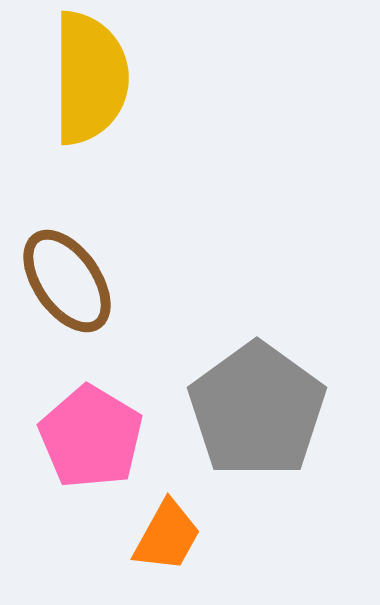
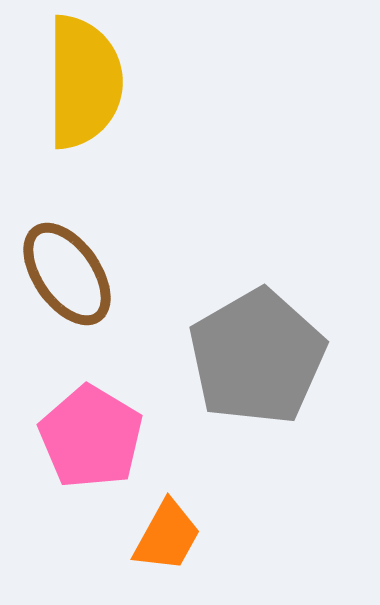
yellow semicircle: moved 6 px left, 4 px down
brown ellipse: moved 7 px up
gray pentagon: moved 53 px up; rotated 6 degrees clockwise
